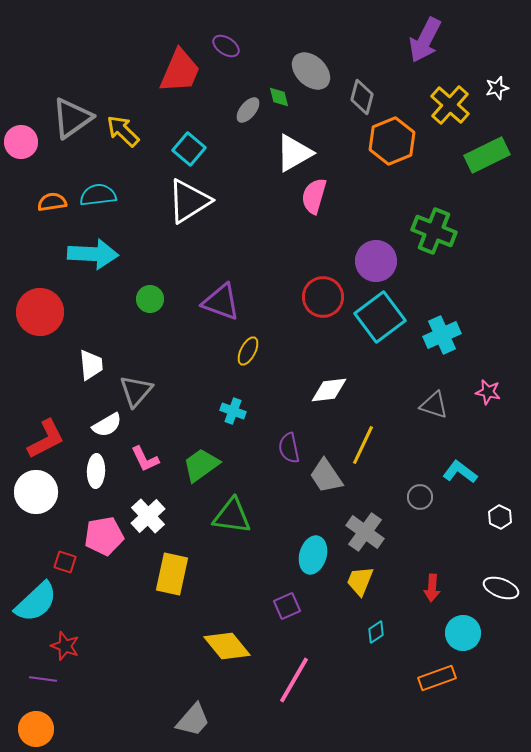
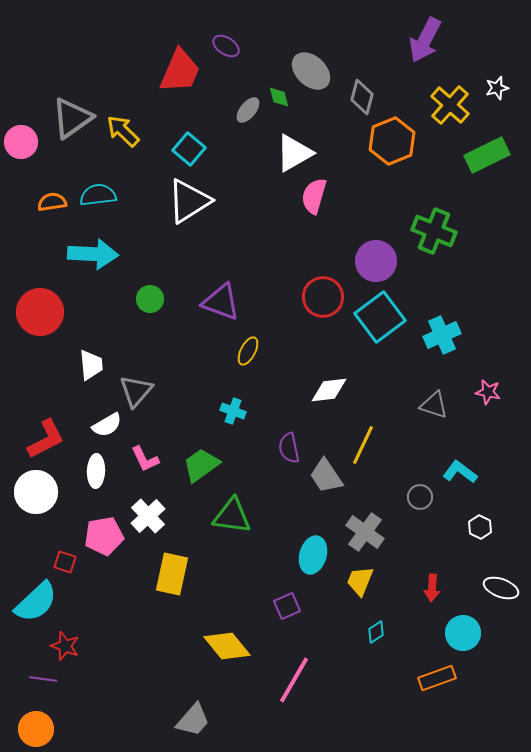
white hexagon at (500, 517): moved 20 px left, 10 px down
